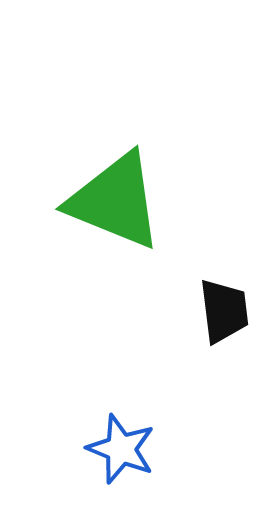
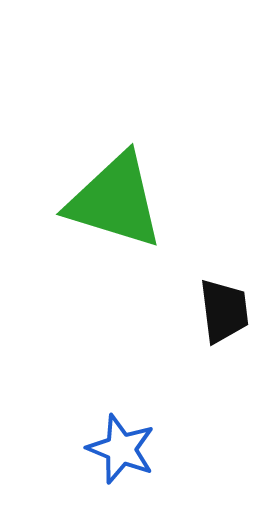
green triangle: rotated 5 degrees counterclockwise
